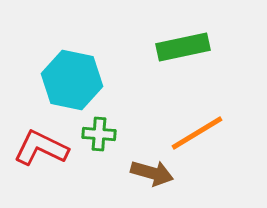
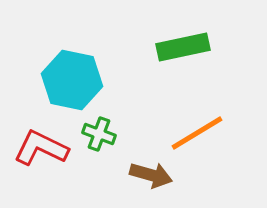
green cross: rotated 16 degrees clockwise
brown arrow: moved 1 px left, 2 px down
